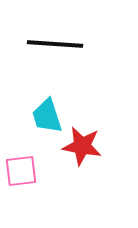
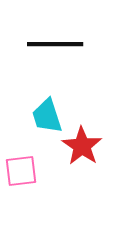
black line: rotated 4 degrees counterclockwise
red star: rotated 24 degrees clockwise
